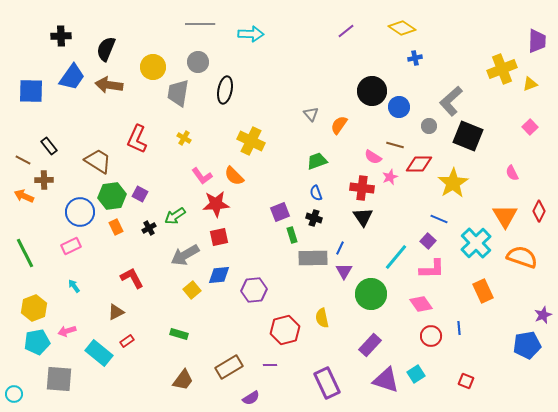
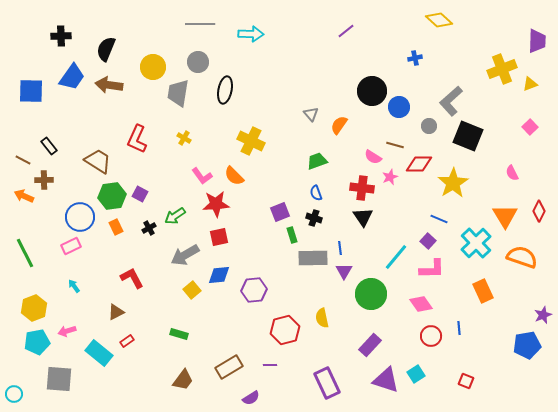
yellow diamond at (402, 28): moved 37 px right, 8 px up; rotated 8 degrees clockwise
blue circle at (80, 212): moved 5 px down
blue line at (340, 248): rotated 32 degrees counterclockwise
